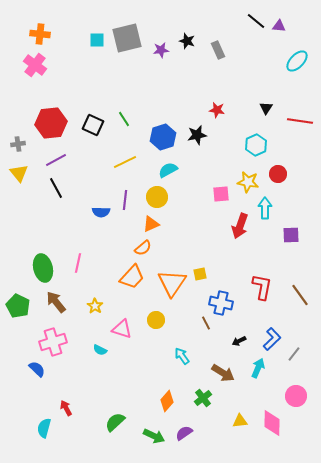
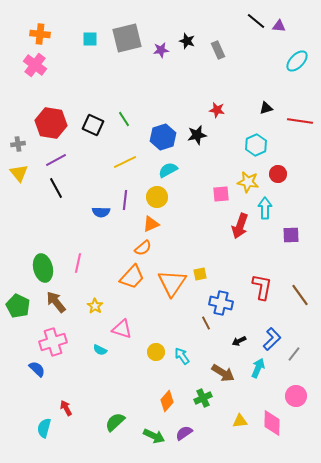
cyan square at (97, 40): moved 7 px left, 1 px up
black triangle at (266, 108): rotated 40 degrees clockwise
red hexagon at (51, 123): rotated 16 degrees clockwise
yellow circle at (156, 320): moved 32 px down
green cross at (203, 398): rotated 12 degrees clockwise
